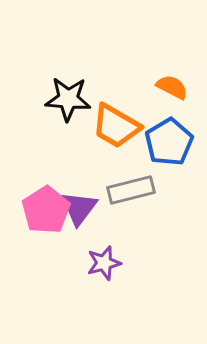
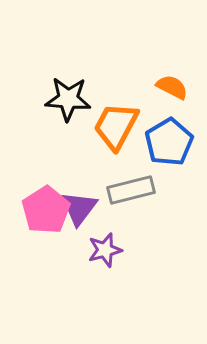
orange trapezoid: rotated 88 degrees clockwise
purple star: moved 1 px right, 13 px up
